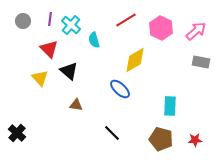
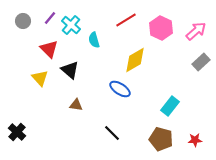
purple line: moved 1 px up; rotated 32 degrees clockwise
gray rectangle: rotated 54 degrees counterclockwise
black triangle: moved 1 px right, 1 px up
blue ellipse: rotated 10 degrees counterclockwise
cyan rectangle: rotated 36 degrees clockwise
black cross: moved 1 px up
